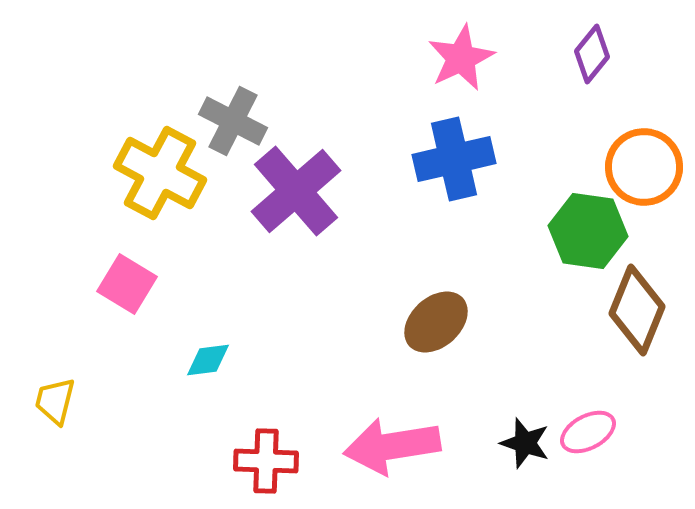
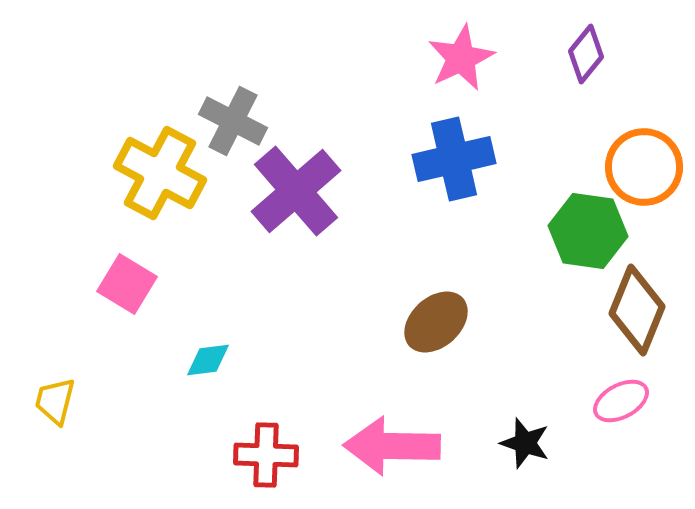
purple diamond: moved 6 px left
pink ellipse: moved 33 px right, 31 px up
pink arrow: rotated 10 degrees clockwise
red cross: moved 6 px up
